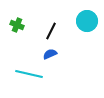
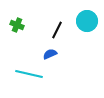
black line: moved 6 px right, 1 px up
